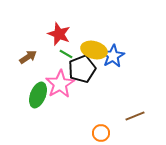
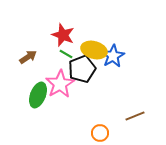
red star: moved 4 px right, 1 px down
orange circle: moved 1 px left
